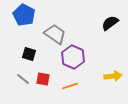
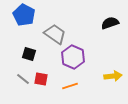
black semicircle: rotated 18 degrees clockwise
red square: moved 2 px left
